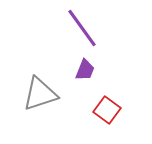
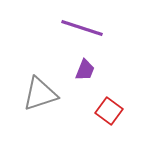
purple line: rotated 36 degrees counterclockwise
red square: moved 2 px right, 1 px down
